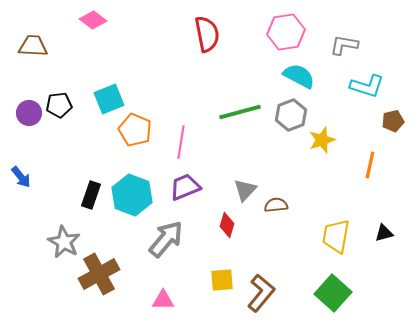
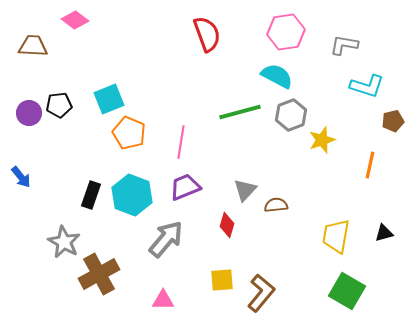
pink diamond: moved 18 px left
red semicircle: rotated 9 degrees counterclockwise
cyan semicircle: moved 22 px left
orange pentagon: moved 6 px left, 3 px down
green square: moved 14 px right, 2 px up; rotated 12 degrees counterclockwise
